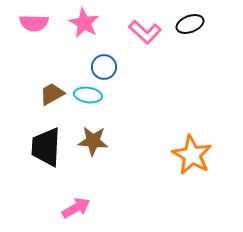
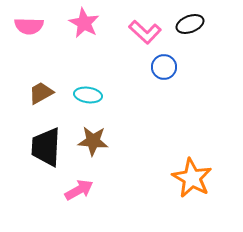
pink semicircle: moved 5 px left, 3 px down
blue circle: moved 60 px right
brown trapezoid: moved 11 px left, 1 px up
orange star: moved 23 px down
pink arrow: moved 3 px right, 18 px up
